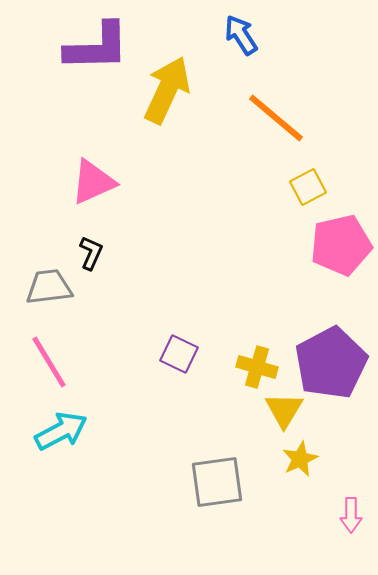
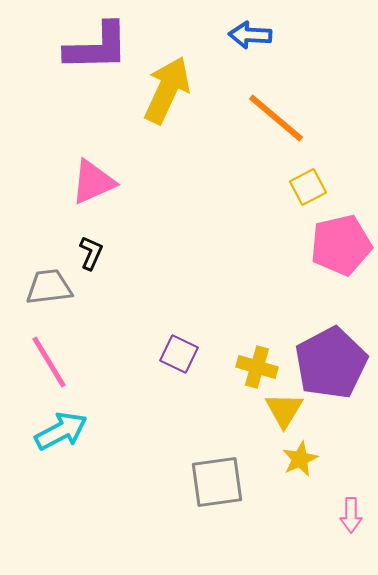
blue arrow: moved 9 px right; rotated 54 degrees counterclockwise
